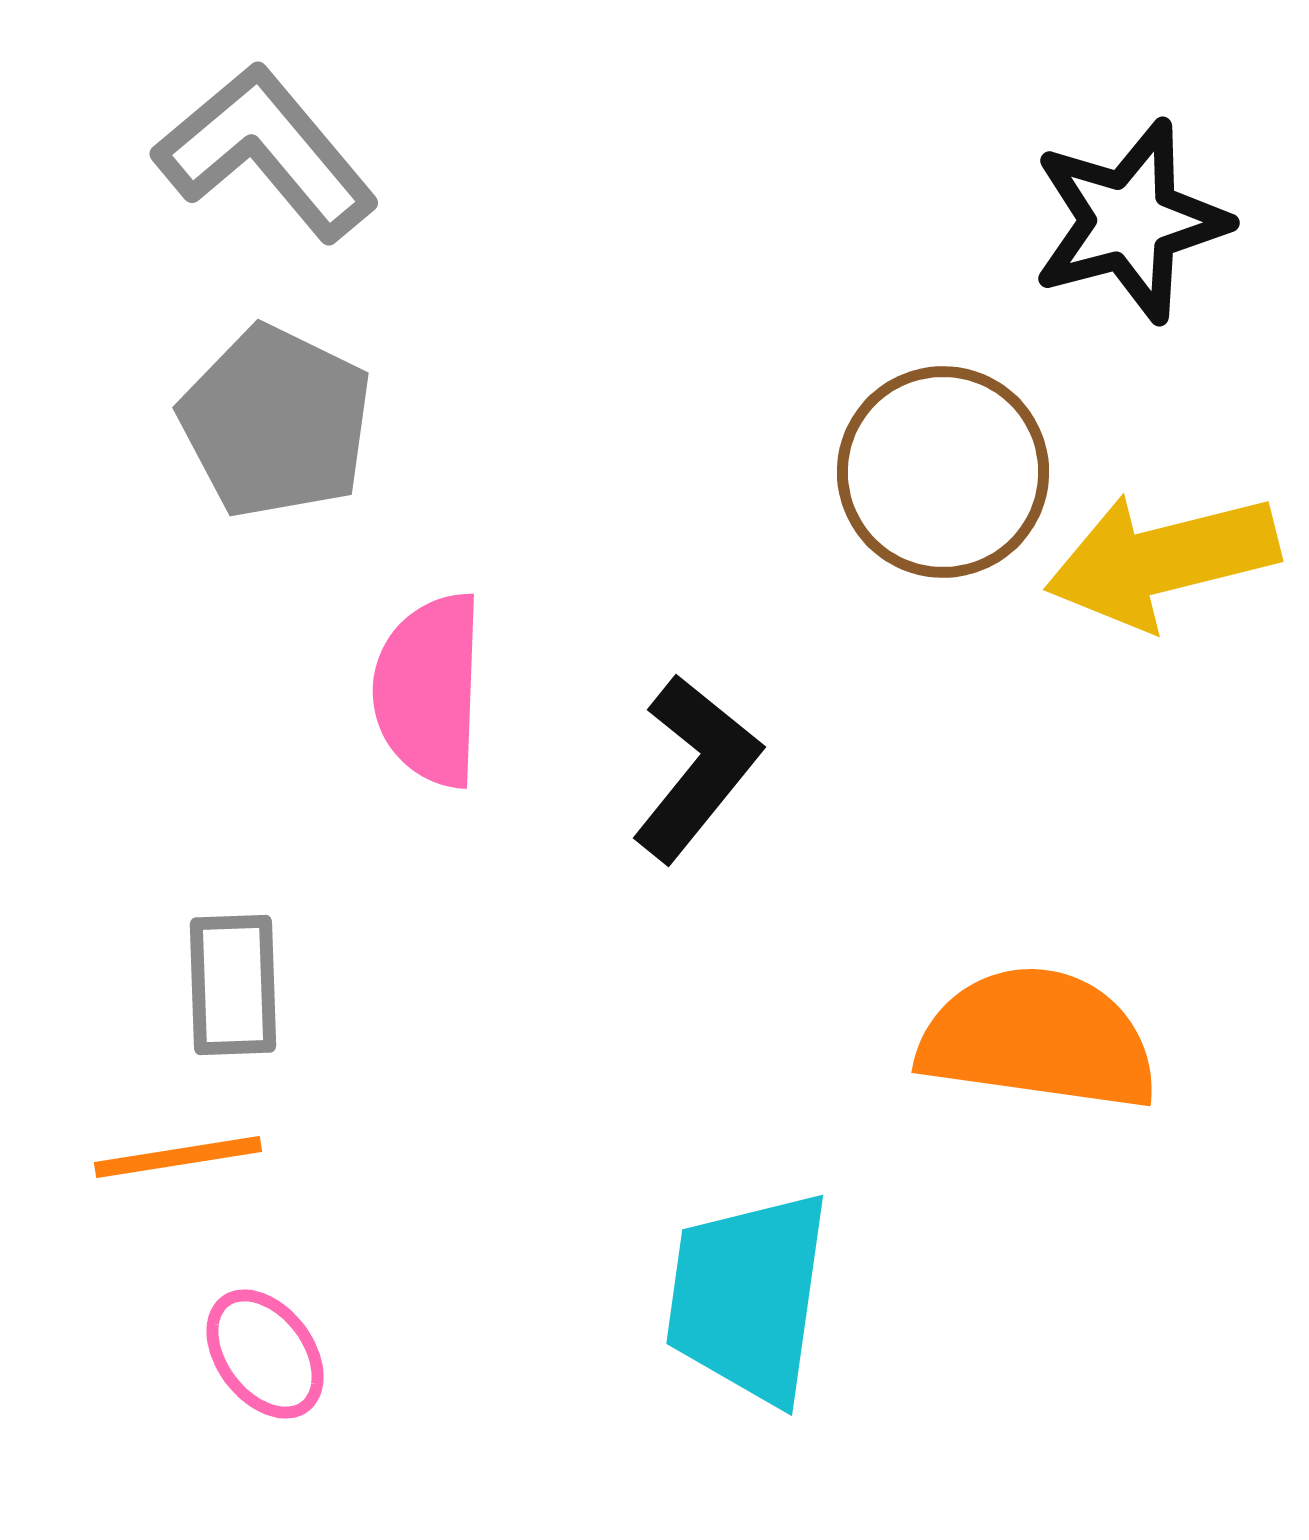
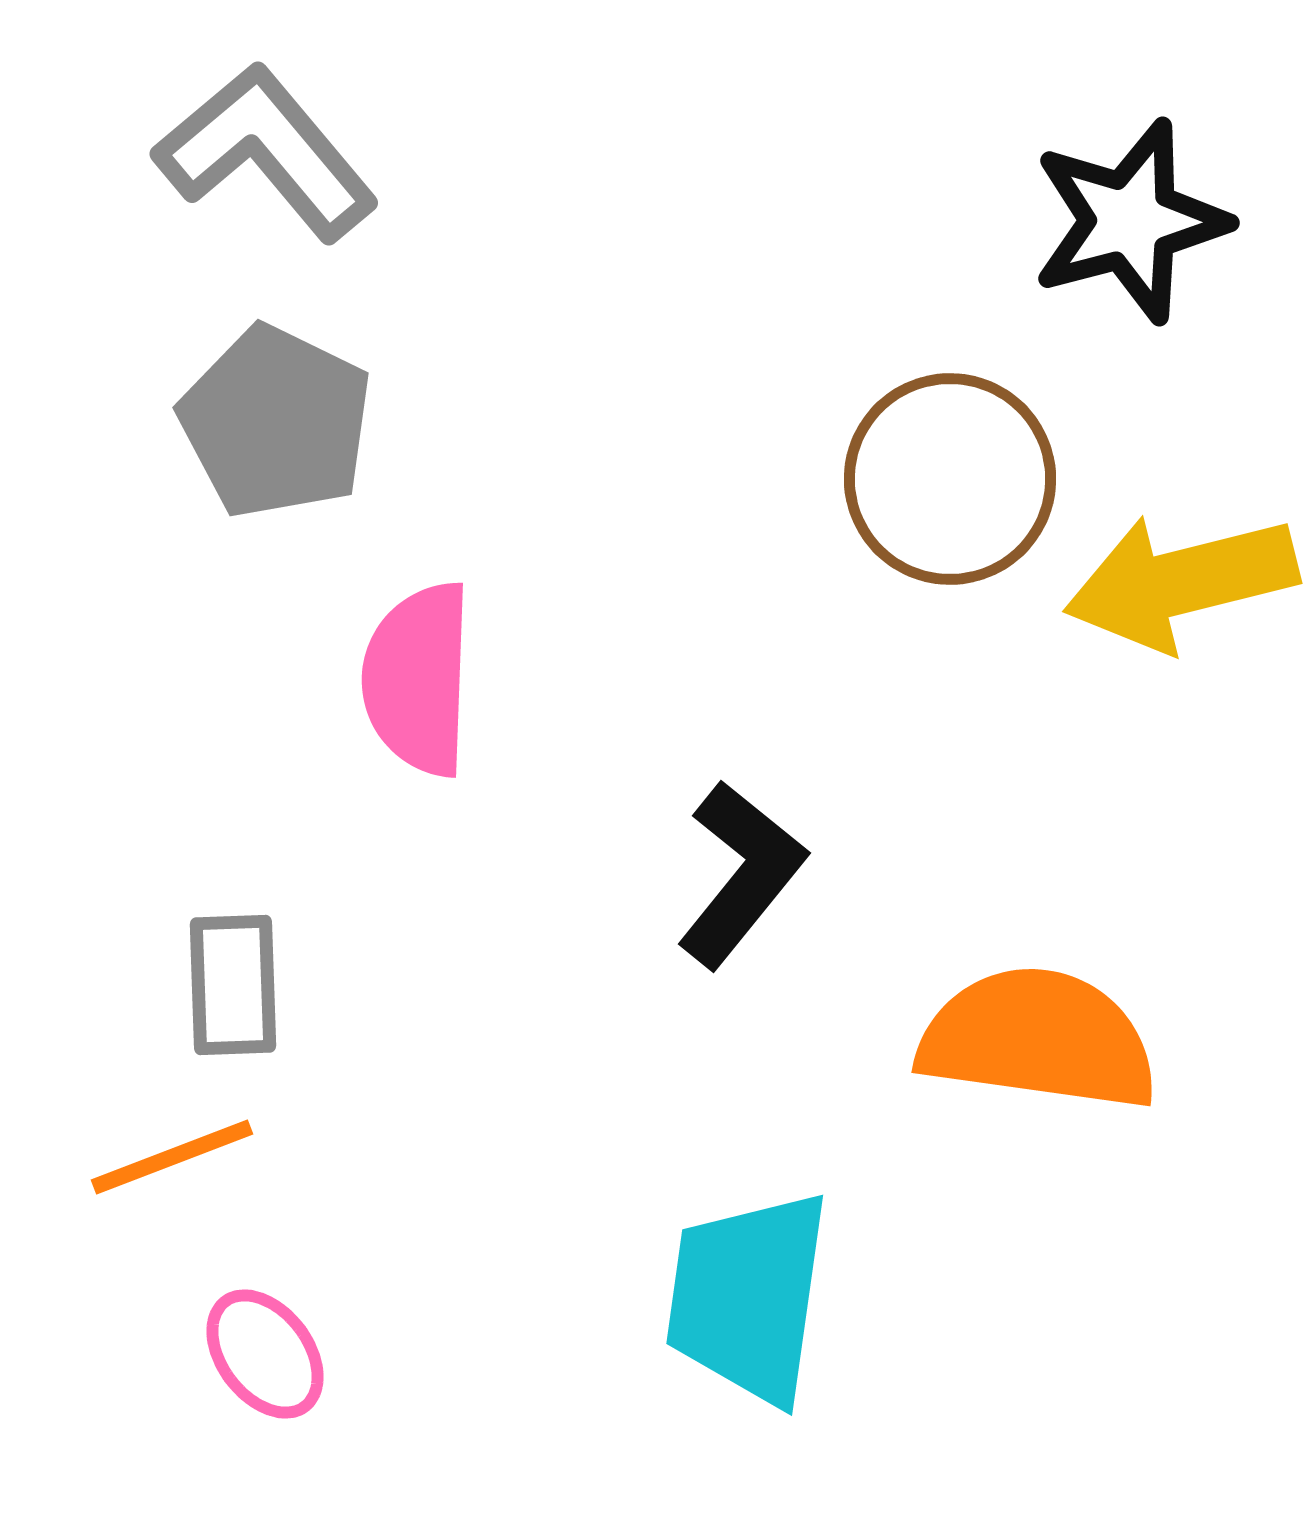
brown circle: moved 7 px right, 7 px down
yellow arrow: moved 19 px right, 22 px down
pink semicircle: moved 11 px left, 11 px up
black L-shape: moved 45 px right, 106 px down
orange line: moved 6 px left; rotated 12 degrees counterclockwise
